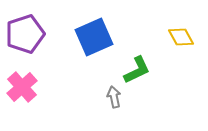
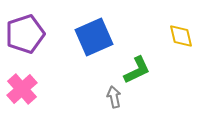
yellow diamond: moved 1 px up; rotated 16 degrees clockwise
pink cross: moved 2 px down
